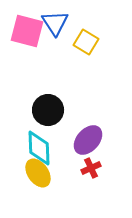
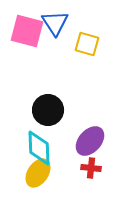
yellow square: moved 1 px right, 2 px down; rotated 15 degrees counterclockwise
purple ellipse: moved 2 px right, 1 px down
red cross: rotated 30 degrees clockwise
yellow ellipse: rotated 68 degrees clockwise
